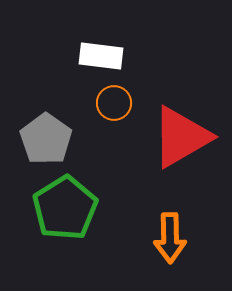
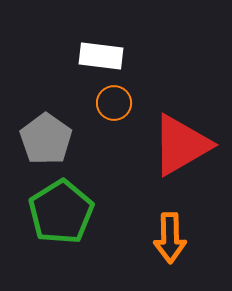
red triangle: moved 8 px down
green pentagon: moved 4 px left, 4 px down
